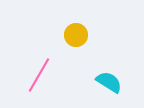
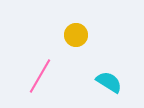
pink line: moved 1 px right, 1 px down
